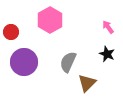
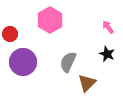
red circle: moved 1 px left, 2 px down
purple circle: moved 1 px left
